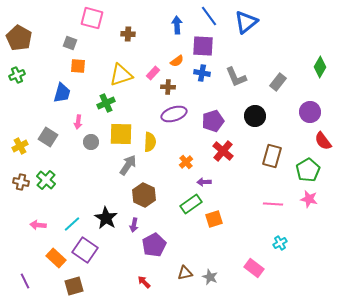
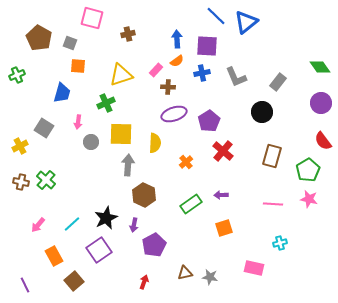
blue line at (209, 16): moved 7 px right; rotated 10 degrees counterclockwise
blue arrow at (177, 25): moved 14 px down
brown cross at (128, 34): rotated 16 degrees counterclockwise
brown pentagon at (19, 38): moved 20 px right
purple square at (203, 46): moved 4 px right
green diamond at (320, 67): rotated 65 degrees counterclockwise
pink rectangle at (153, 73): moved 3 px right, 3 px up
blue cross at (202, 73): rotated 21 degrees counterclockwise
purple circle at (310, 112): moved 11 px right, 9 px up
black circle at (255, 116): moved 7 px right, 4 px up
purple pentagon at (213, 121): moved 4 px left; rotated 15 degrees counterclockwise
gray square at (48, 137): moved 4 px left, 9 px up
yellow semicircle at (150, 142): moved 5 px right, 1 px down
gray arrow at (128, 165): rotated 30 degrees counterclockwise
purple arrow at (204, 182): moved 17 px right, 13 px down
black star at (106, 218): rotated 15 degrees clockwise
orange square at (214, 219): moved 10 px right, 9 px down
pink arrow at (38, 225): rotated 56 degrees counterclockwise
cyan cross at (280, 243): rotated 16 degrees clockwise
purple square at (85, 250): moved 14 px right; rotated 20 degrees clockwise
orange rectangle at (56, 258): moved 2 px left, 2 px up; rotated 18 degrees clockwise
pink rectangle at (254, 268): rotated 24 degrees counterclockwise
gray star at (210, 277): rotated 14 degrees counterclockwise
purple line at (25, 281): moved 4 px down
red arrow at (144, 282): rotated 64 degrees clockwise
brown square at (74, 286): moved 5 px up; rotated 24 degrees counterclockwise
